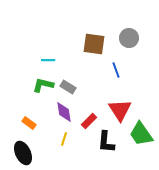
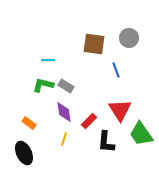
gray rectangle: moved 2 px left, 1 px up
black ellipse: moved 1 px right
